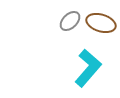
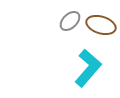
brown ellipse: moved 2 px down
